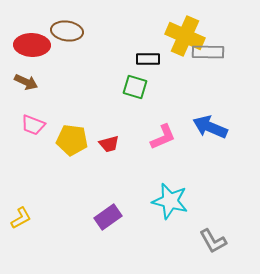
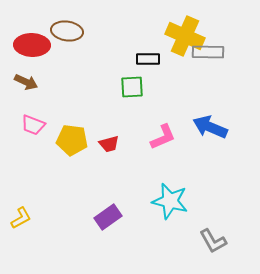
green square: moved 3 px left; rotated 20 degrees counterclockwise
